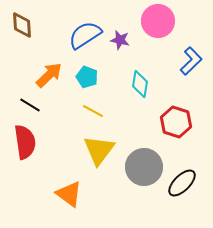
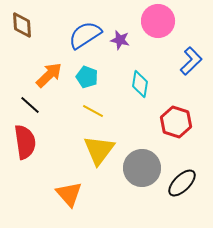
black line: rotated 10 degrees clockwise
gray circle: moved 2 px left, 1 px down
orange triangle: rotated 12 degrees clockwise
